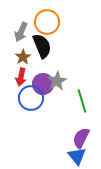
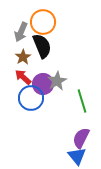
orange circle: moved 4 px left
red arrow: moved 2 px right; rotated 120 degrees clockwise
